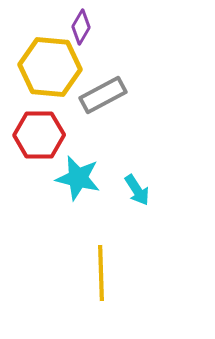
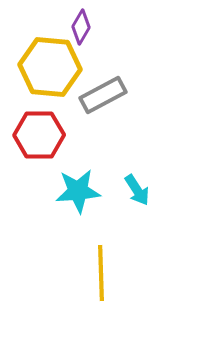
cyan star: moved 13 px down; rotated 18 degrees counterclockwise
